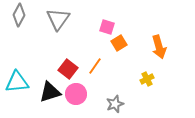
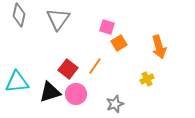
gray diamond: rotated 15 degrees counterclockwise
